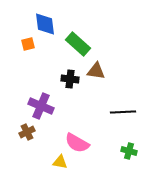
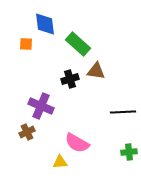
orange square: moved 2 px left; rotated 16 degrees clockwise
black cross: rotated 24 degrees counterclockwise
green cross: moved 1 px down; rotated 21 degrees counterclockwise
yellow triangle: rotated 14 degrees counterclockwise
